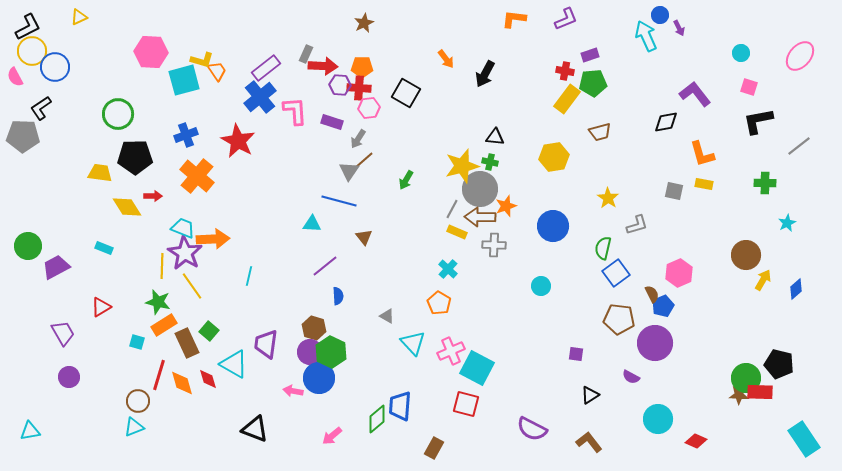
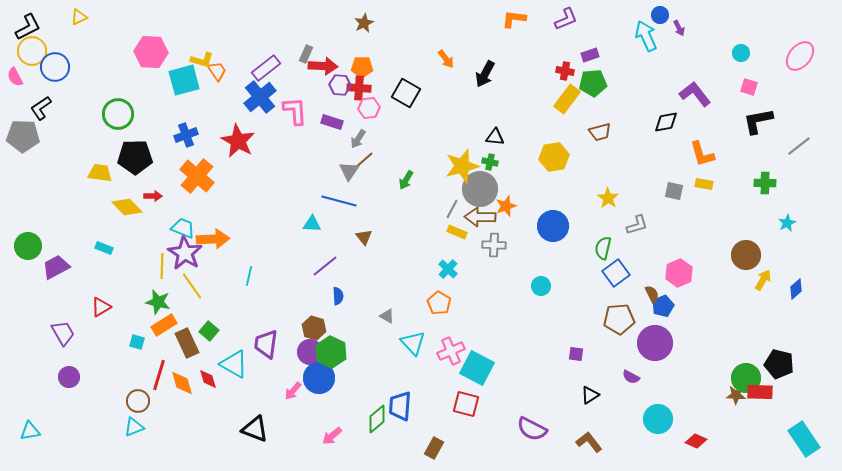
yellow diamond at (127, 207): rotated 12 degrees counterclockwise
brown pentagon at (619, 319): rotated 12 degrees counterclockwise
pink arrow at (293, 391): rotated 60 degrees counterclockwise
brown star at (739, 395): moved 3 px left
